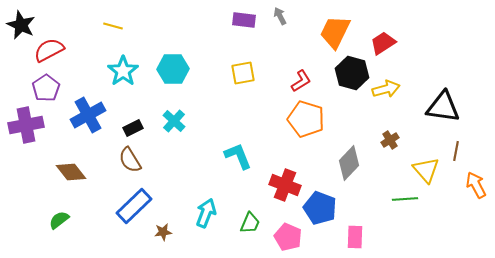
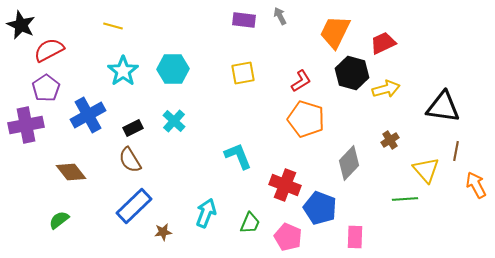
red trapezoid: rotated 8 degrees clockwise
